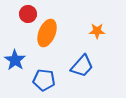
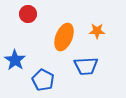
orange ellipse: moved 17 px right, 4 px down
blue trapezoid: moved 4 px right; rotated 45 degrees clockwise
blue pentagon: moved 1 px left; rotated 20 degrees clockwise
